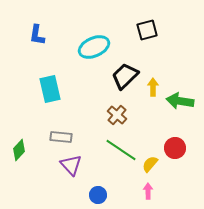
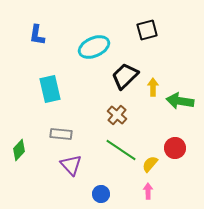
gray rectangle: moved 3 px up
blue circle: moved 3 px right, 1 px up
